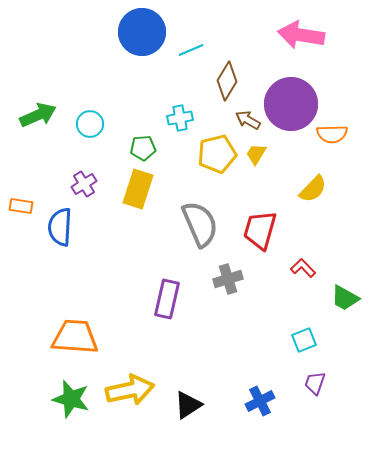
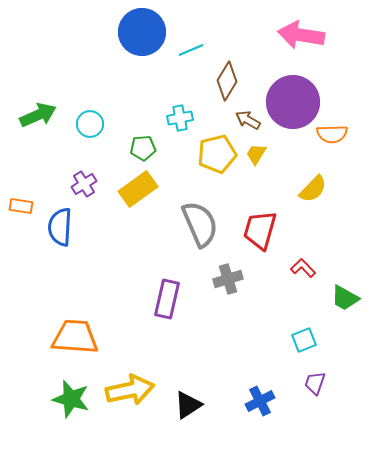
purple circle: moved 2 px right, 2 px up
yellow rectangle: rotated 36 degrees clockwise
